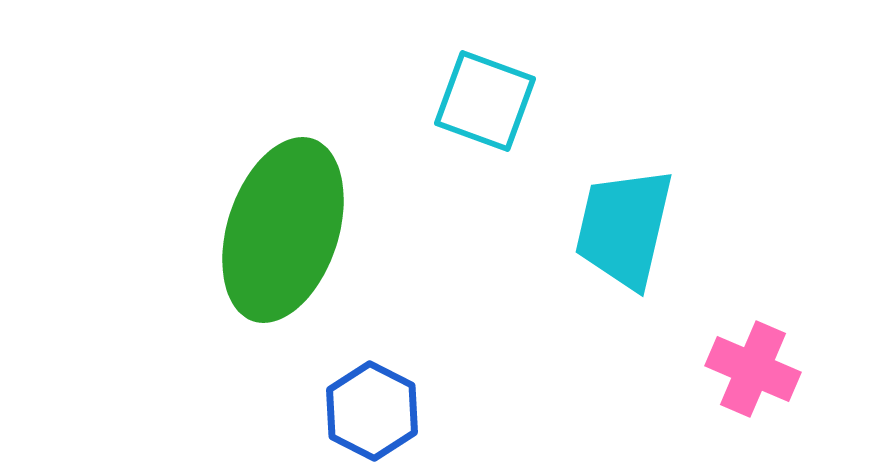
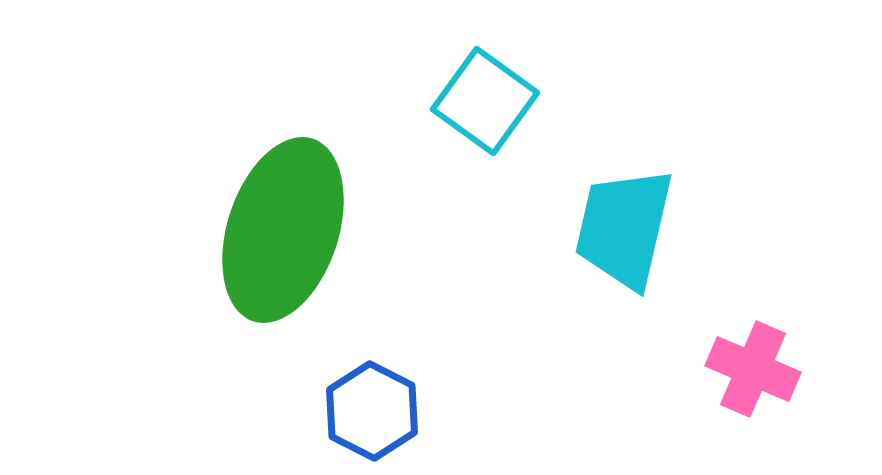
cyan square: rotated 16 degrees clockwise
